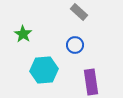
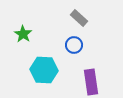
gray rectangle: moved 6 px down
blue circle: moved 1 px left
cyan hexagon: rotated 8 degrees clockwise
